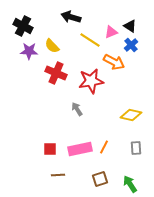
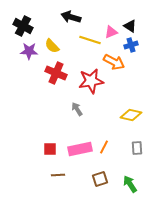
yellow line: rotated 15 degrees counterclockwise
blue cross: rotated 24 degrees clockwise
gray rectangle: moved 1 px right
